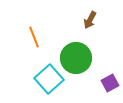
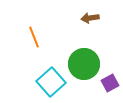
brown arrow: moved 2 px up; rotated 54 degrees clockwise
green circle: moved 8 px right, 6 px down
cyan square: moved 2 px right, 3 px down
